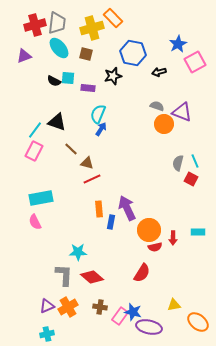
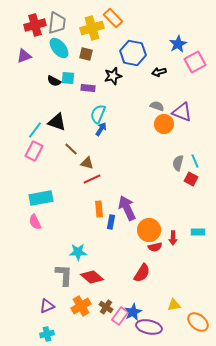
orange cross at (68, 307): moved 13 px right, 1 px up
brown cross at (100, 307): moved 6 px right; rotated 24 degrees clockwise
blue star at (133, 312): rotated 30 degrees clockwise
